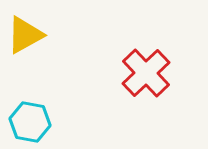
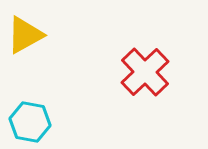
red cross: moved 1 px left, 1 px up
